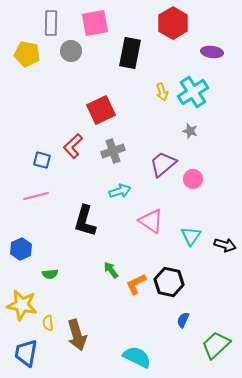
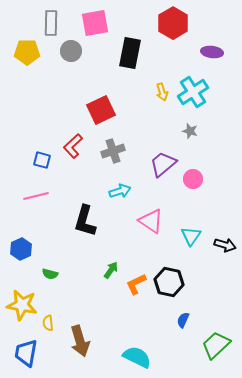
yellow pentagon: moved 2 px up; rotated 10 degrees counterclockwise
green arrow: rotated 72 degrees clockwise
green semicircle: rotated 21 degrees clockwise
brown arrow: moved 3 px right, 6 px down
